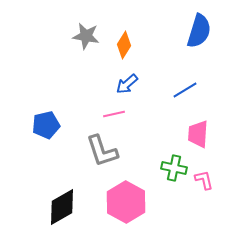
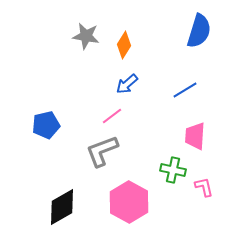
pink line: moved 2 px left, 2 px down; rotated 25 degrees counterclockwise
pink trapezoid: moved 3 px left, 2 px down
gray L-shape: rotated 87 degrees clockwise
green cross: moved 1 px left, 2 px down
pink L-shape: moved 7 px down
pink hexagon: moved 3 px right
